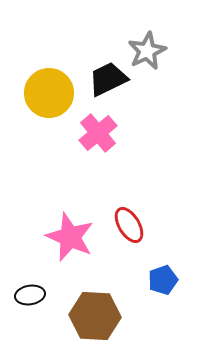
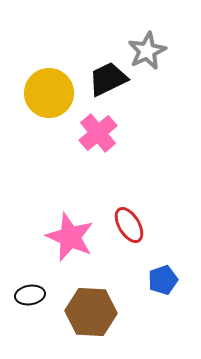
brown hexagon: moved 4 px left, 4 px up
